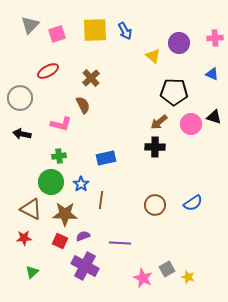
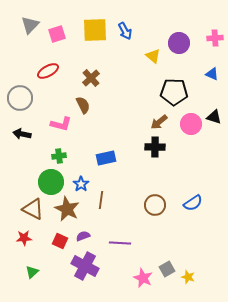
brown triangle: moved 2 px right
brown star: moved 2 px right, 5 px up; rotated 25 degrees clockwise
